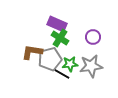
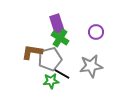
purple rectangle: rotated 48 degrees clockwise
purple circle: moved 3 px right, 5 px up
green star: moved 19 px left, 17 px down
